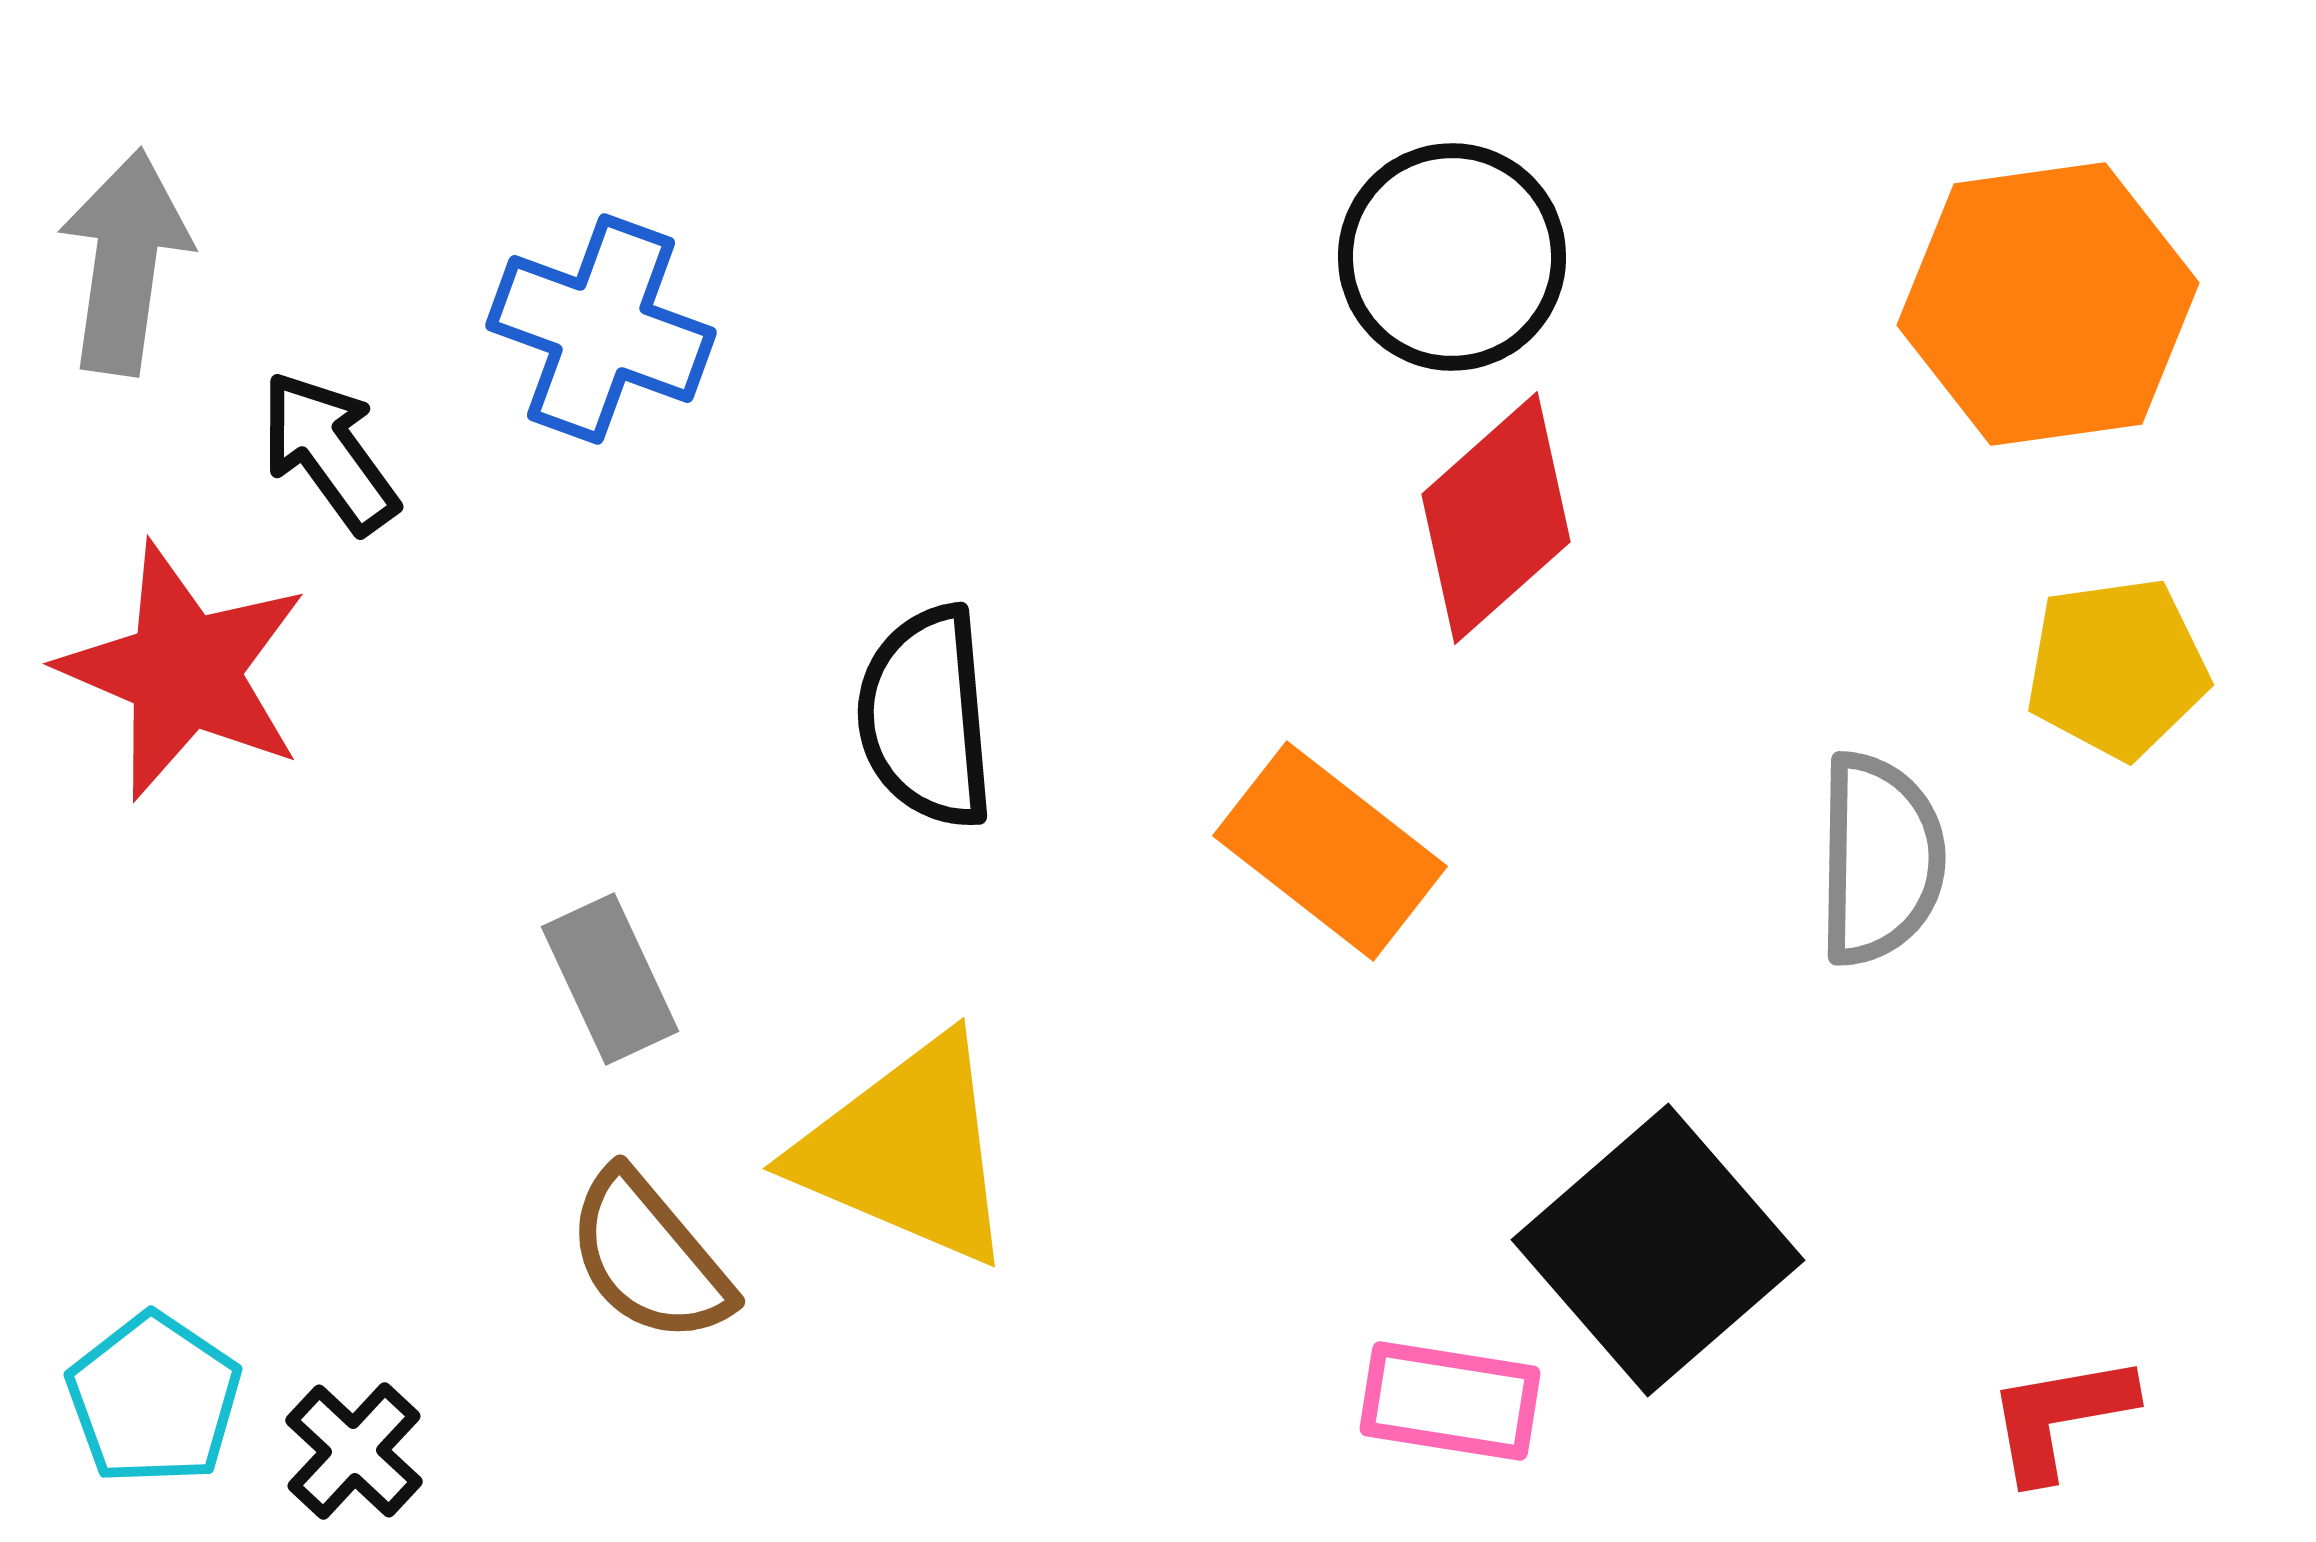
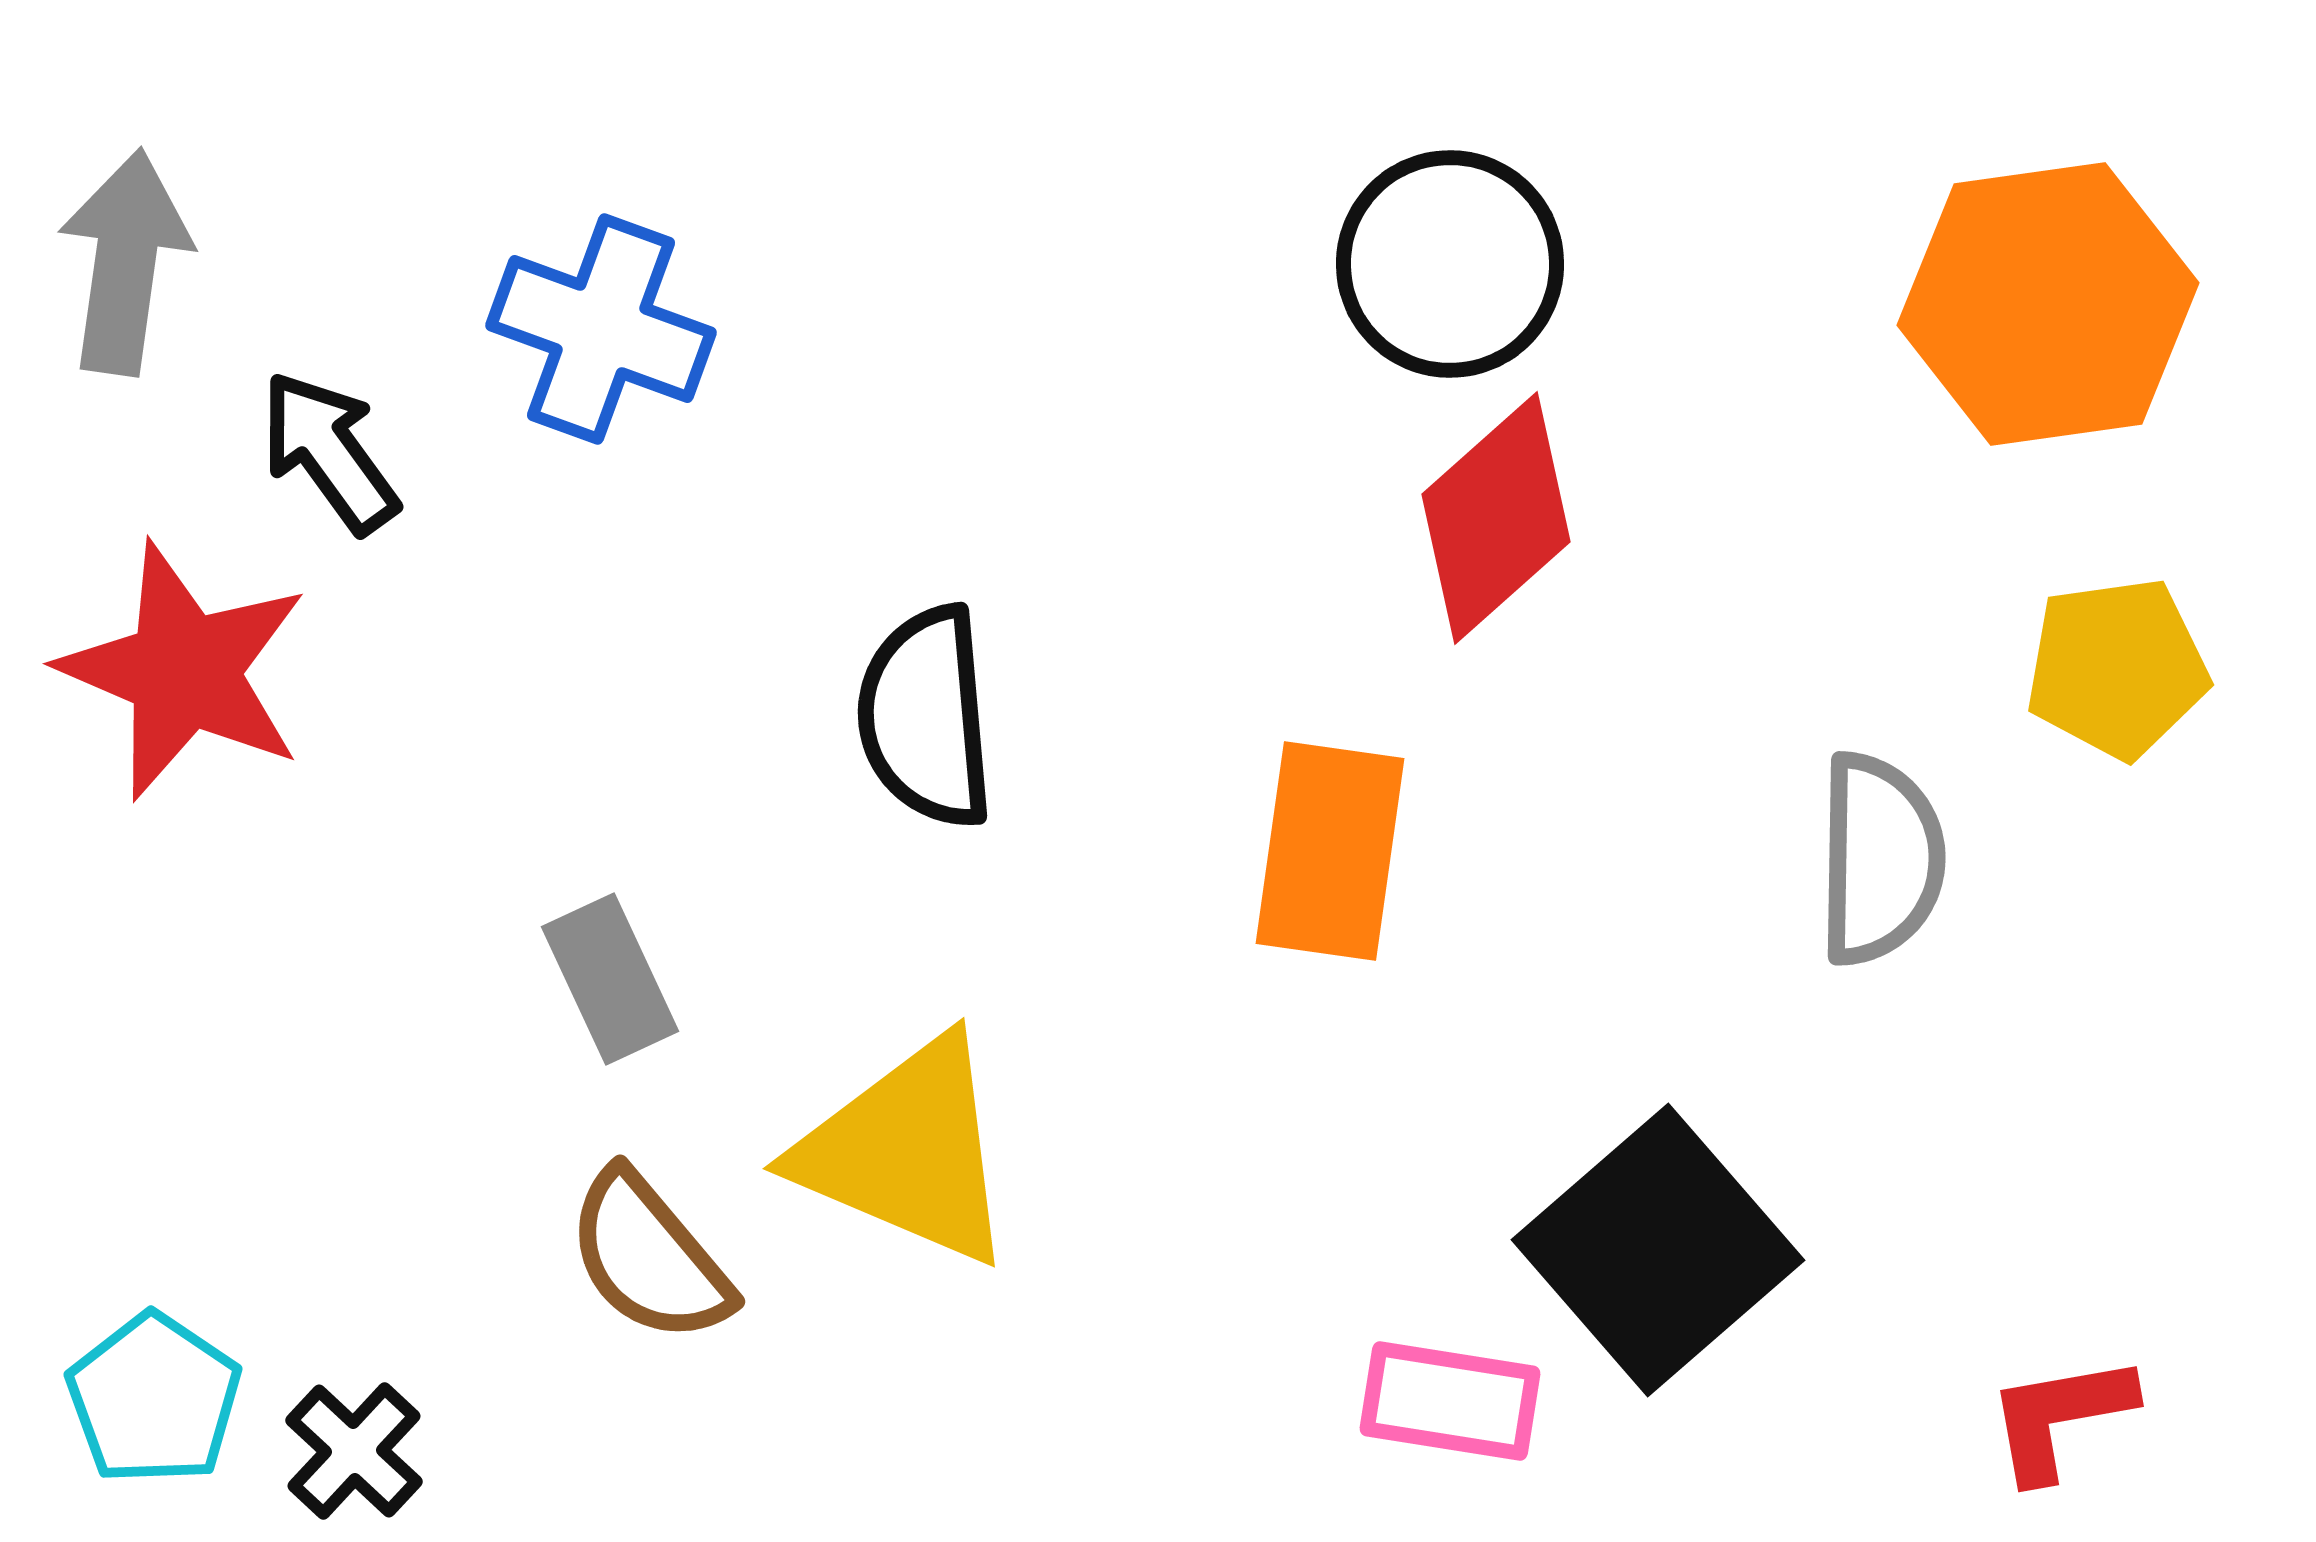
black circle: moved 2 px left, 7 px down
orange rectangle: rotated 60 degrees clockwise
